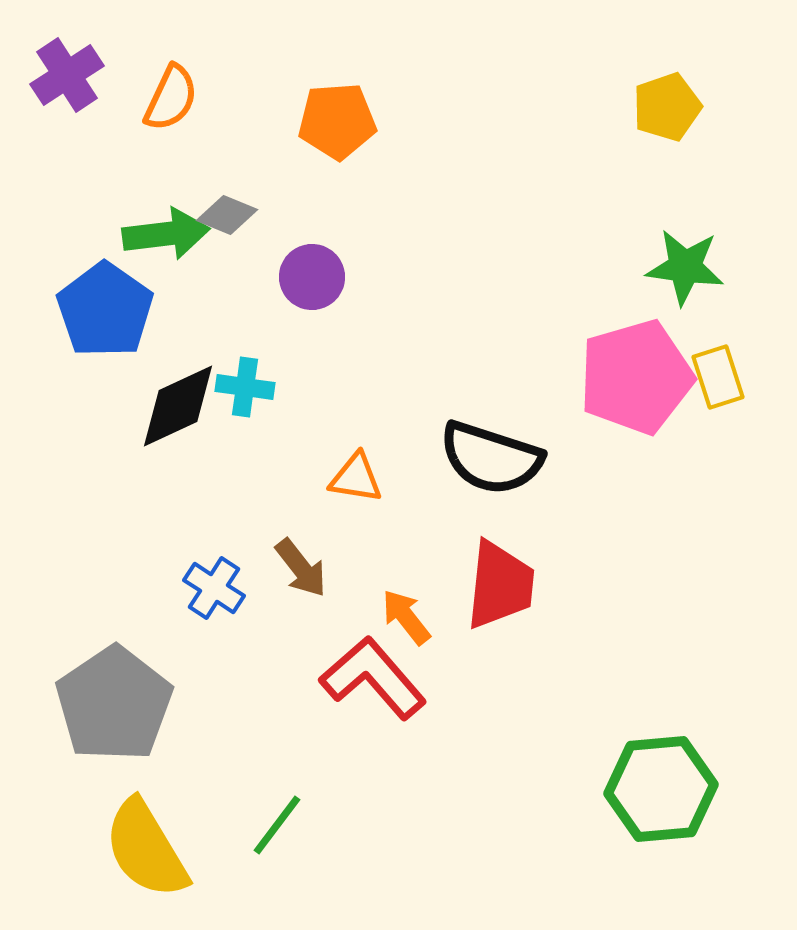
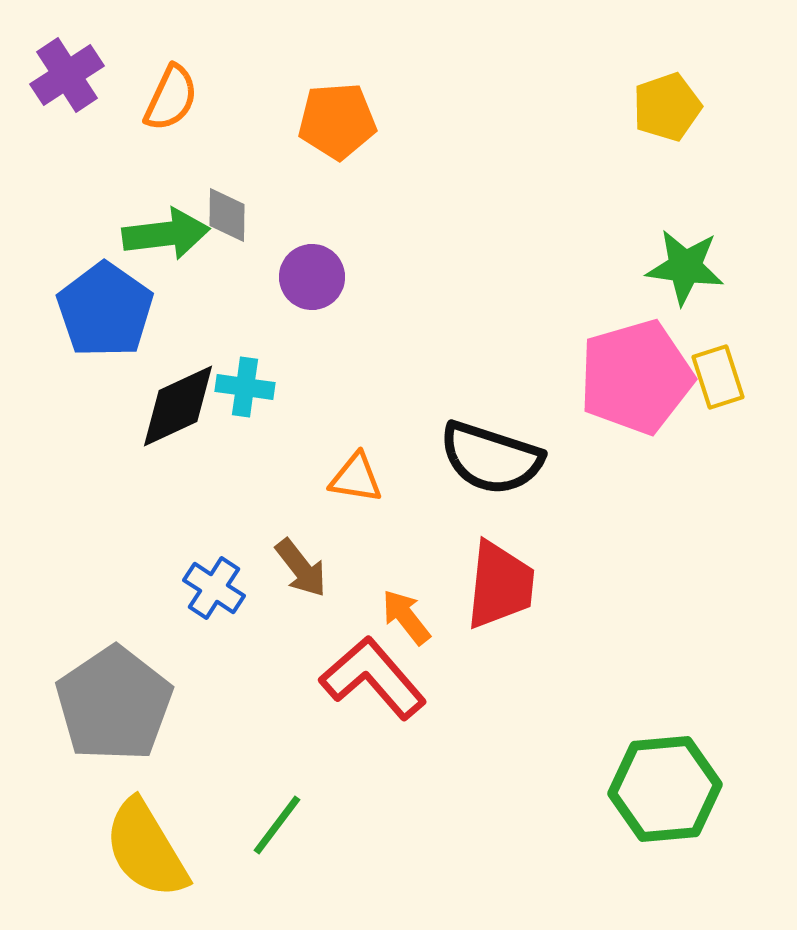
gray diamond: rotated 68 degrees clockwise
green hexagon: moved 4 px right
